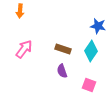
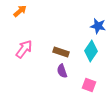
orange arrow: rotated 136 degrees counterclockwise
brown rectangle: moved 2 px left, 3 px down
